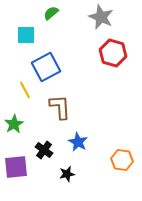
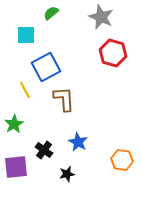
brown L-shape: moved 4 px right, 8 px up
